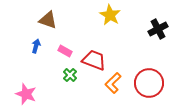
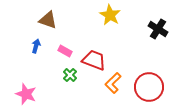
black cross: rotated 30 degrees counterclockwise
red circle: moved 4 px down
